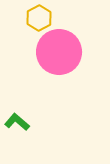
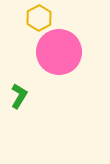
green L-shape: moved 2 px right, 26 px up; rotated 80 degrees clockwise
